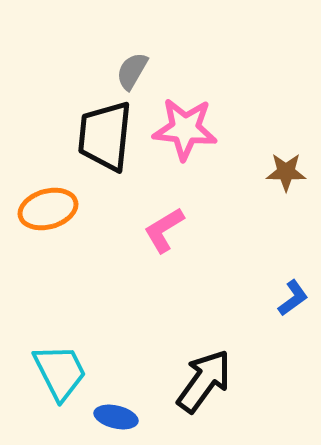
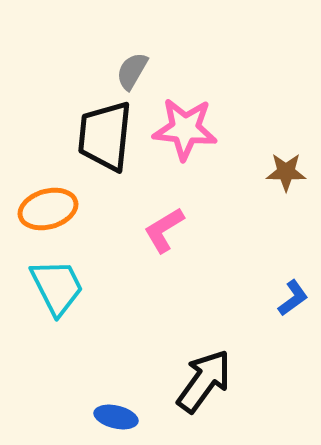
cyan trapezoid: moved 3 px left, 85 px up
